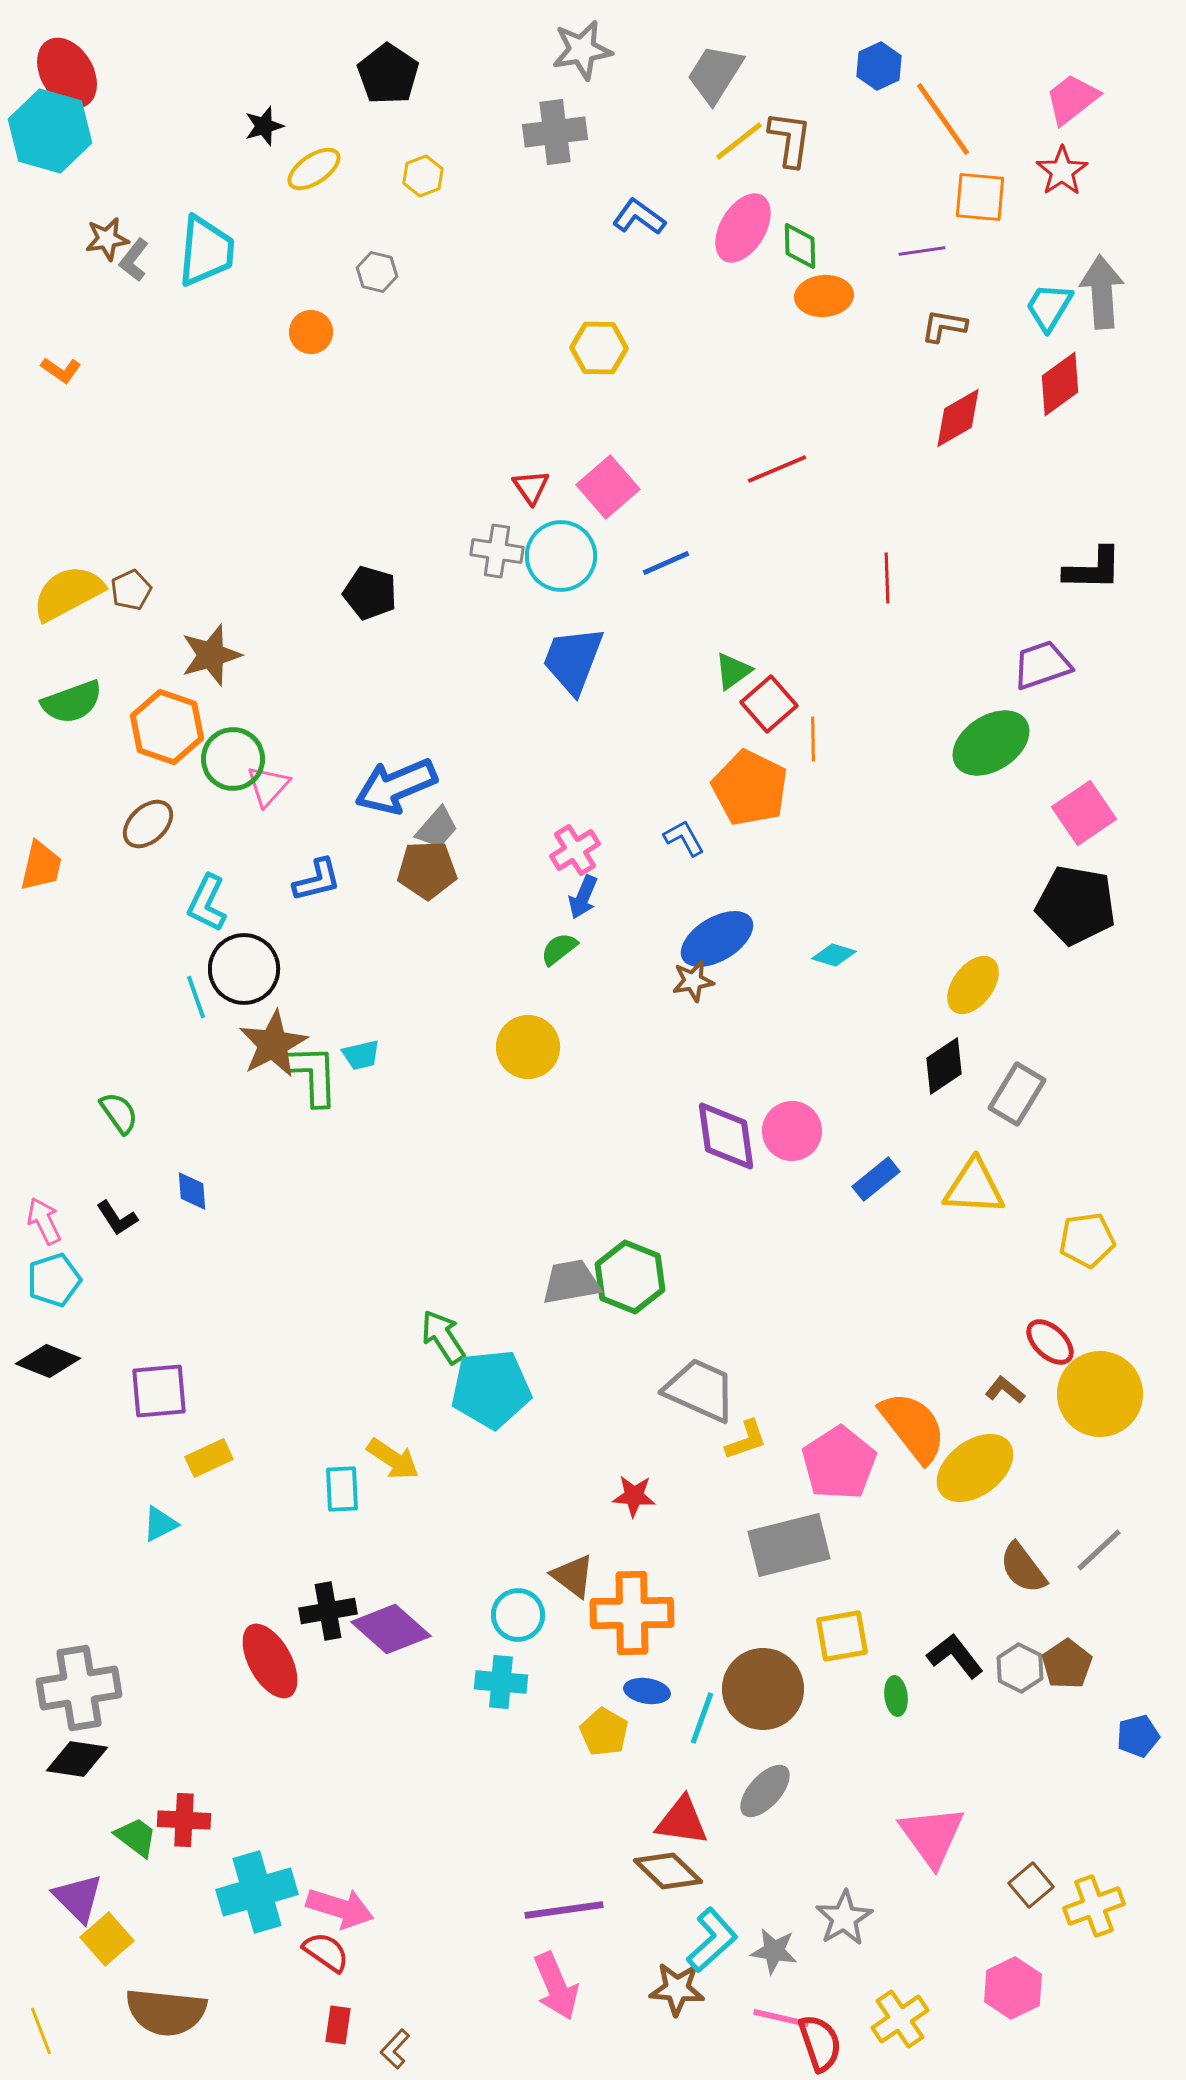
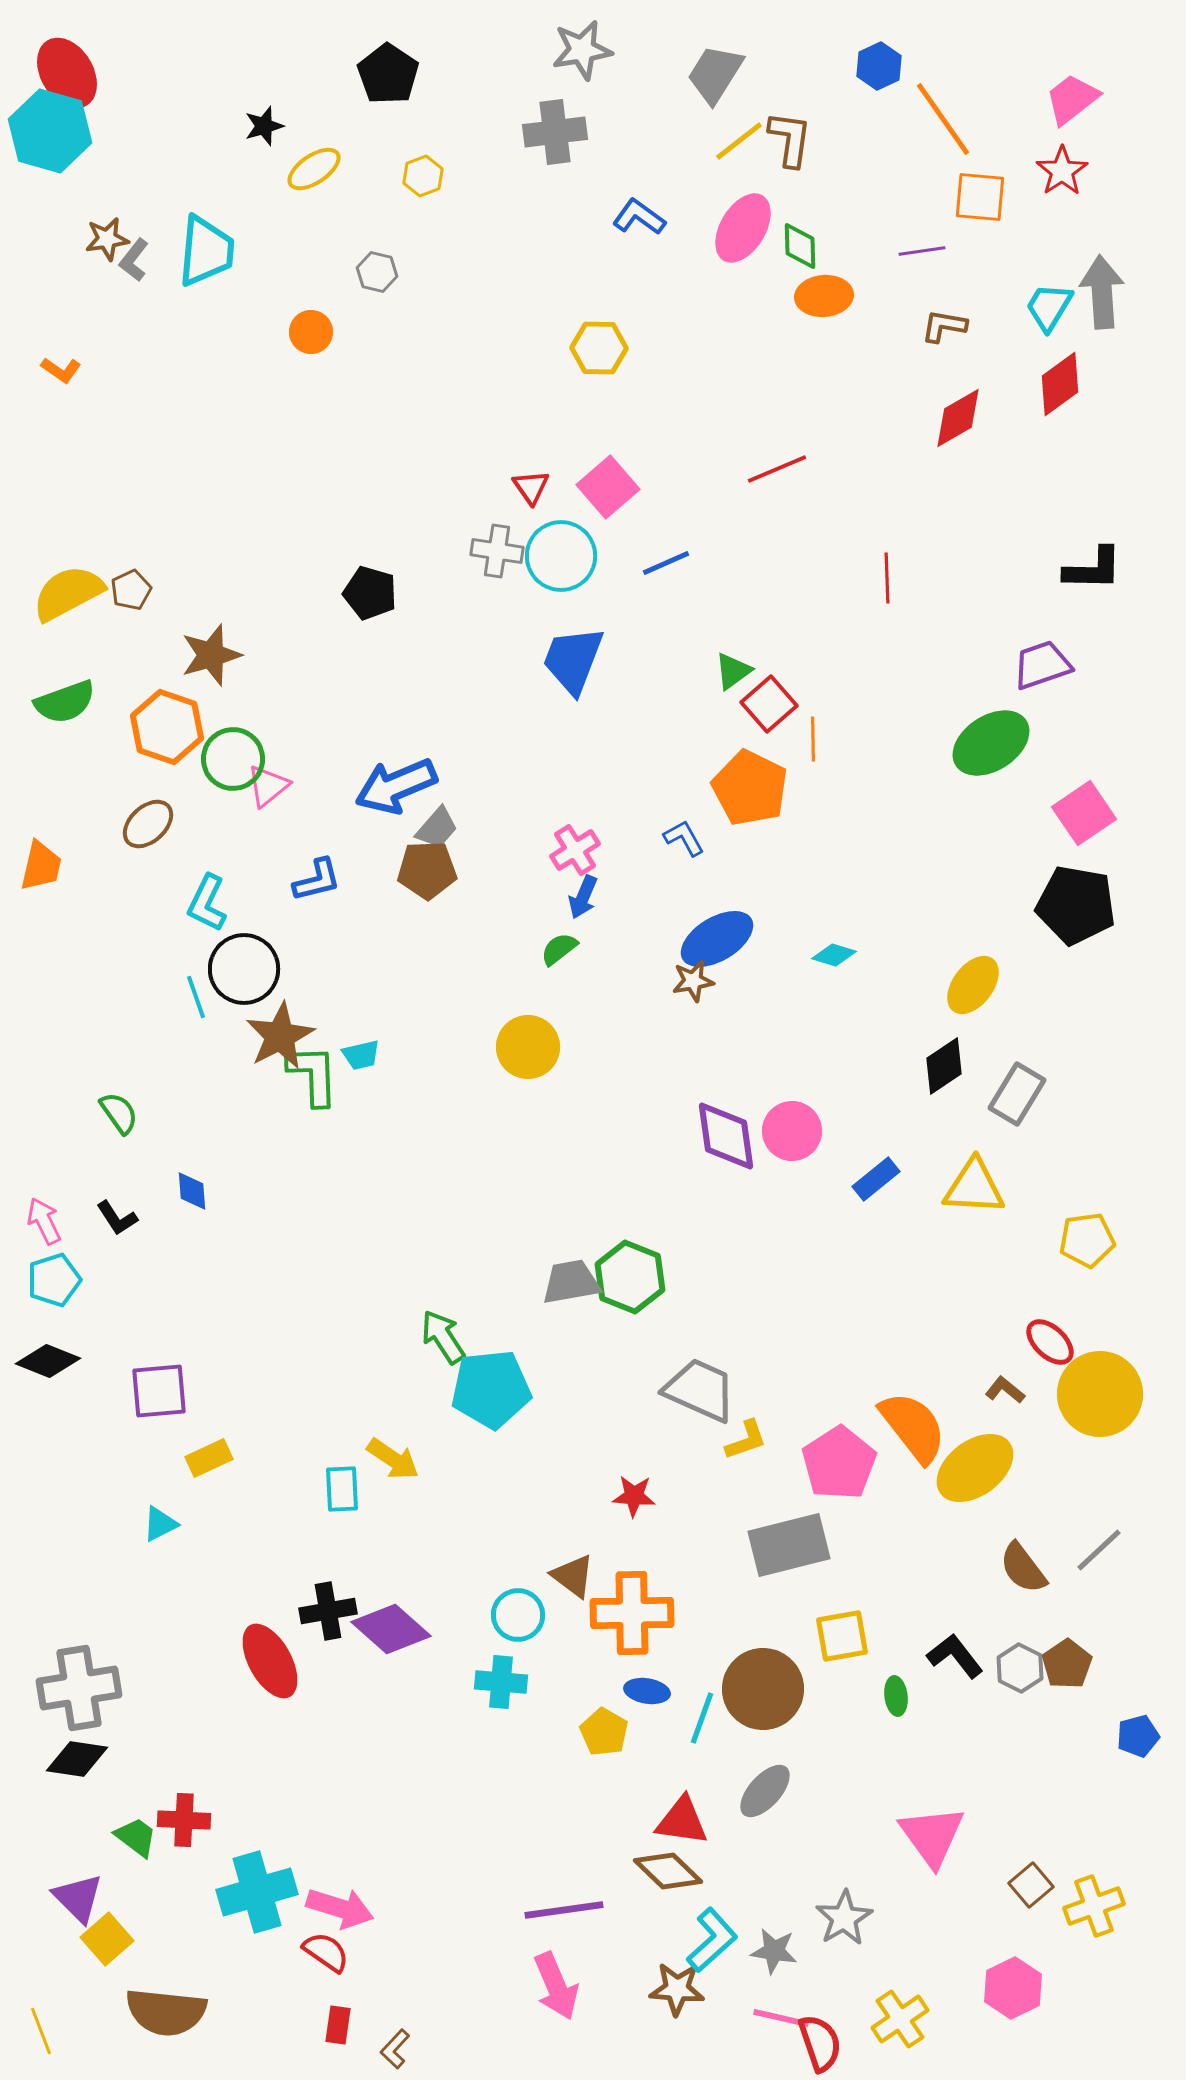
green semicircle at (72, 702): moved 7 px left
pink triangle at (268, 786): rotated 9 degrees clockwise
brown star at (273, 1044): moved 7 px right, 8 px up
